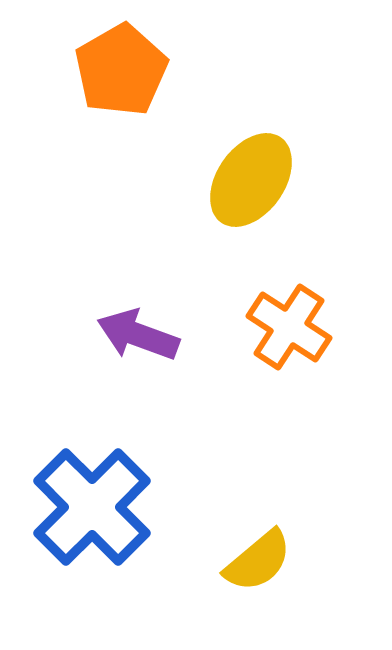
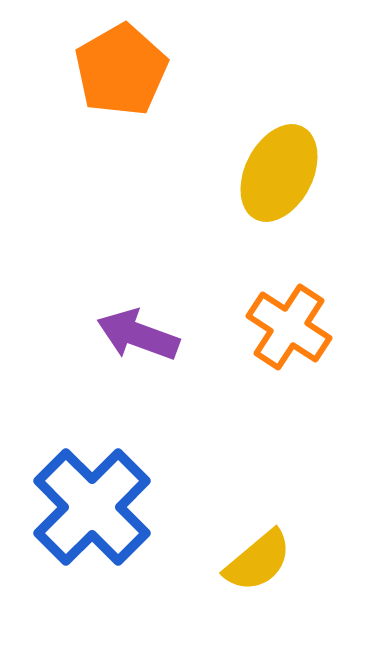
yellow ellipse: moved 28 px right, 7 px up; rotated 8 degrees counterclockwise
